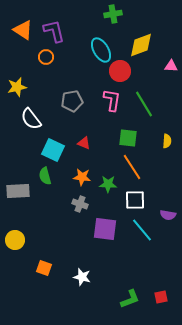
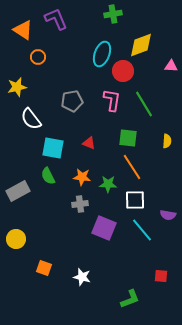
purple L-shape: moved 2 px right, 12 px up; rotated 10 degrees counterclockwise
cyan ellipse: moved 1 px right, 4 px down; rotated 50 degrees clockwise
orange circle: moved 8 px left
red circle: moved 3 px right
red triangle: moved 5 px right
cyan square: moved 2 px up; rotated 15 degrees counterclockwise
green semicircle: moved 3 px right; rotated 12 degrees counterclockwise
gray rectangle: rotated 25 degrees counterclockwise
gray cross: rotated 28 degrees counterclockwise
purple square: moved 1 px left, 1 px up; rotated 15 degrees clockwise
yellow circle: moved 1 px right, 1 px up
red square: moved 21 px up; rotated 16 degrees clockwise
